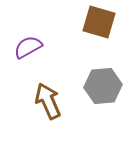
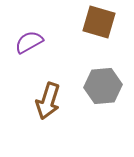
purple semicircle: moved 1 px right, 5 px up
brown arrow: rotated 138 degrees counterclockwise
